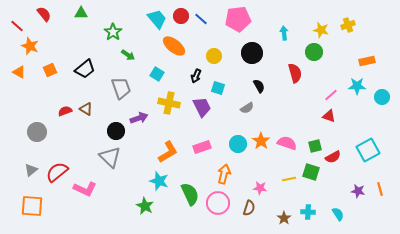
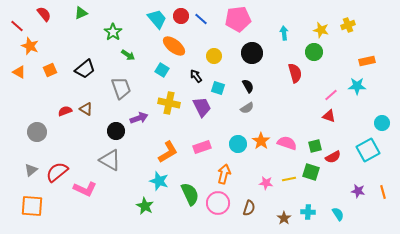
green triangle at (81, 13): rotated 24 degrees counterclockwise
cyan square at (157, 74): moved 5 px right, 4 px up
black arrow at (196, 76): rotated 120 degrees clockwise
black semicircle at (259, 86): moved 11 px left
cyan circle at (382, 97): moved 26 px down
gray triangle at (110, 157): moved 3 px down; rotated 15 degrees counterclockwise
pink star at (260, 188): moved 6 px right, 5 px up
orange line at (380, 189): moved 3 px right, 3 px down
